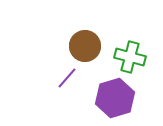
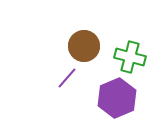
brown circle: moved 1 px left
purple hexagon: moved 2 px right; rotated 6 degrees counterclockwise
